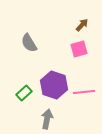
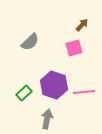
gray semicircle: moved 1 px right, 1 px up; rotated 102 degrees counterclockwise
pink square: moved 5 px left, 1 px up
